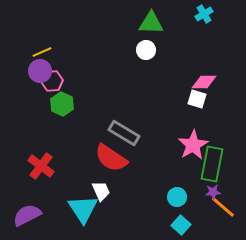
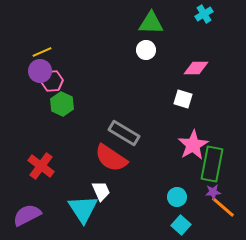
pink diamond: moved 8 px left, 14 px up
white square: moved 14 px left
